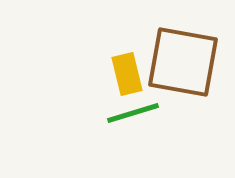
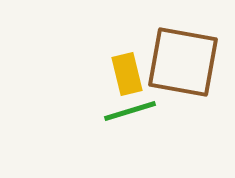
green line: moved 3 px left, 2 px up
